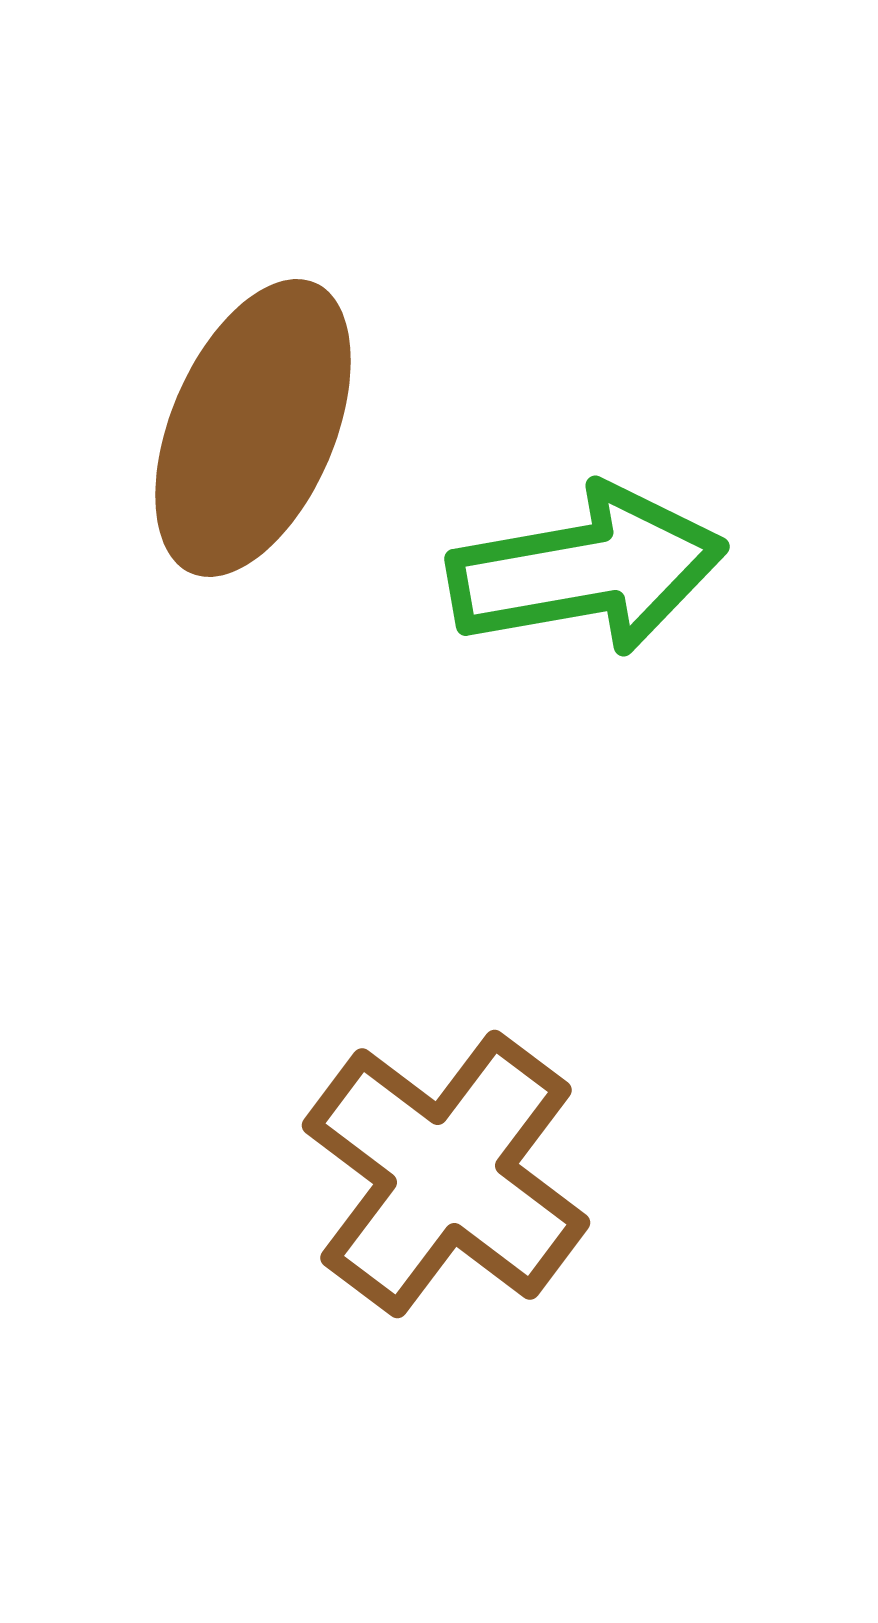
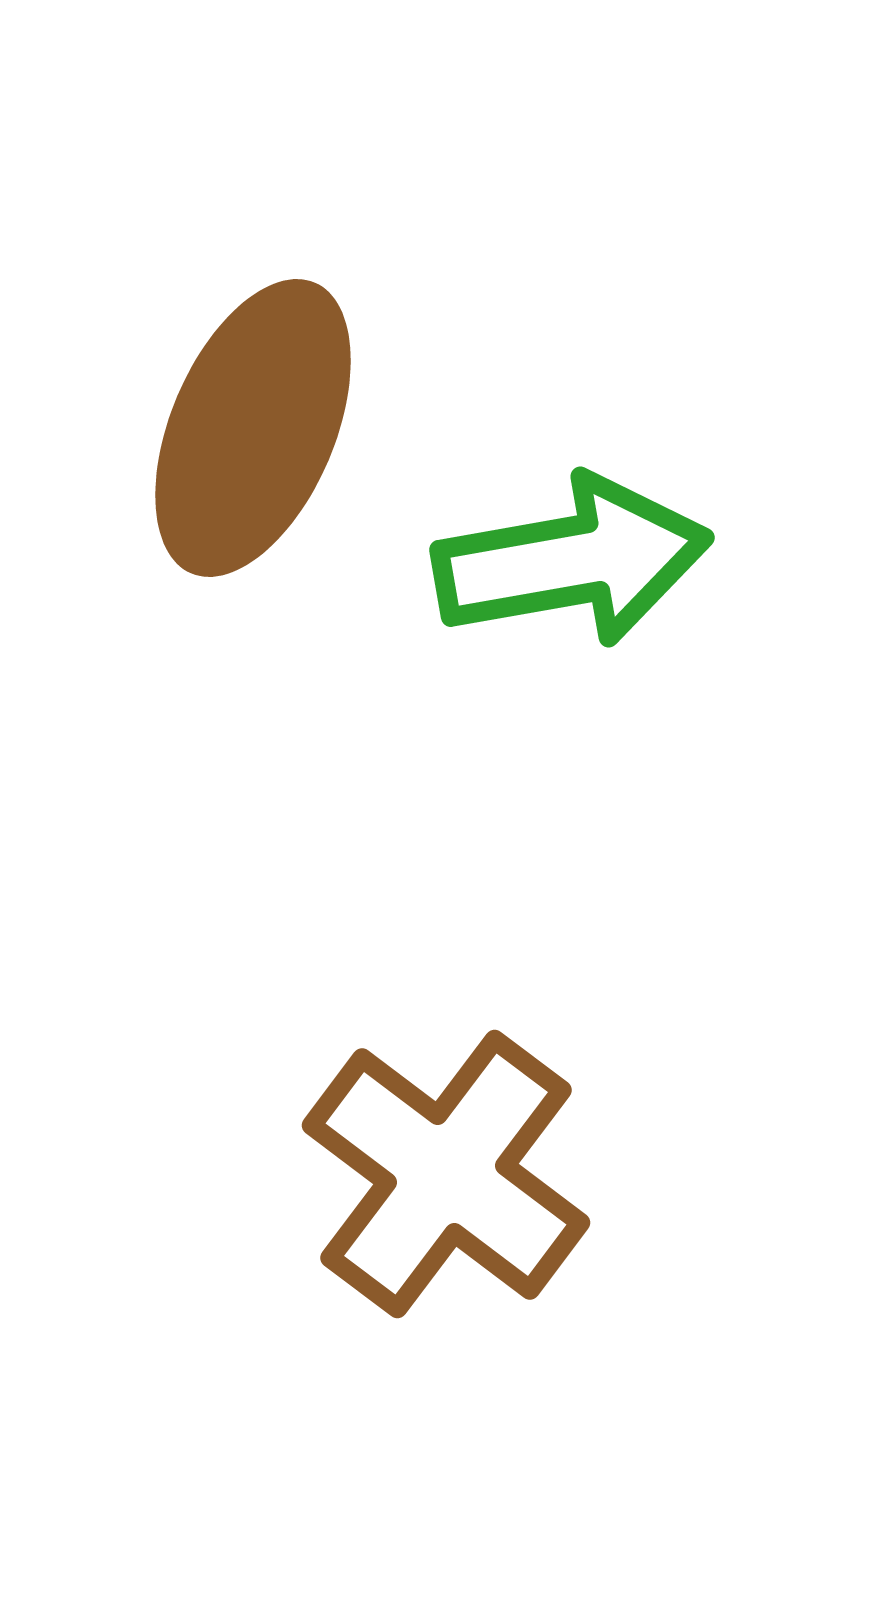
green arrow: moved 15 px left, 9 px up
